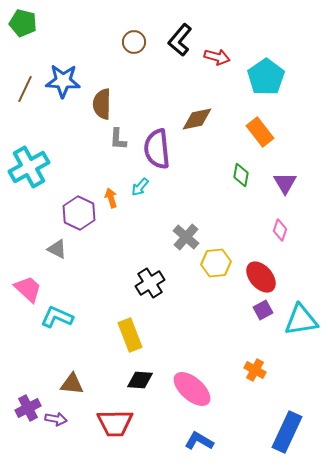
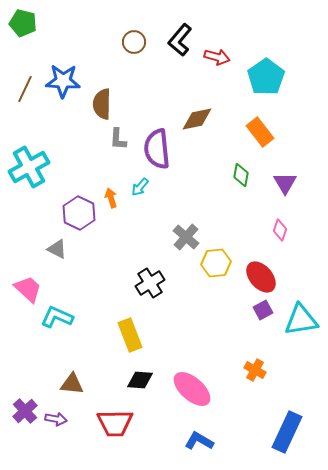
purple cross: moved 3 px left, 3 px down; rotated 15 degrees counterclockwise
